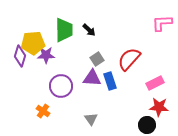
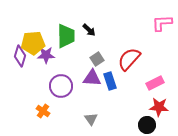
green trapezoid: moved 2 px right, 6 px down
